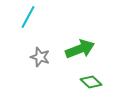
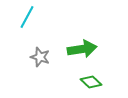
cyan line: moved 1 px left
green arrow: moved 2 px right; rotated 12 degrees clockwise
